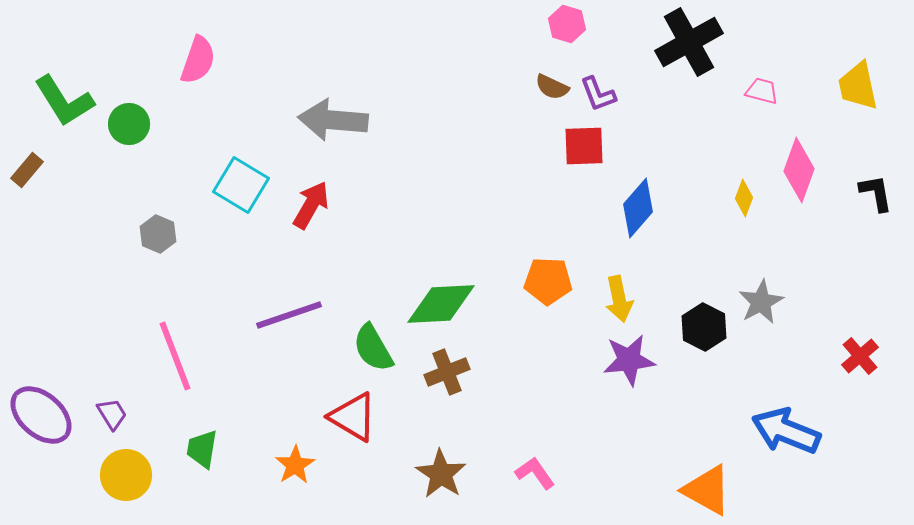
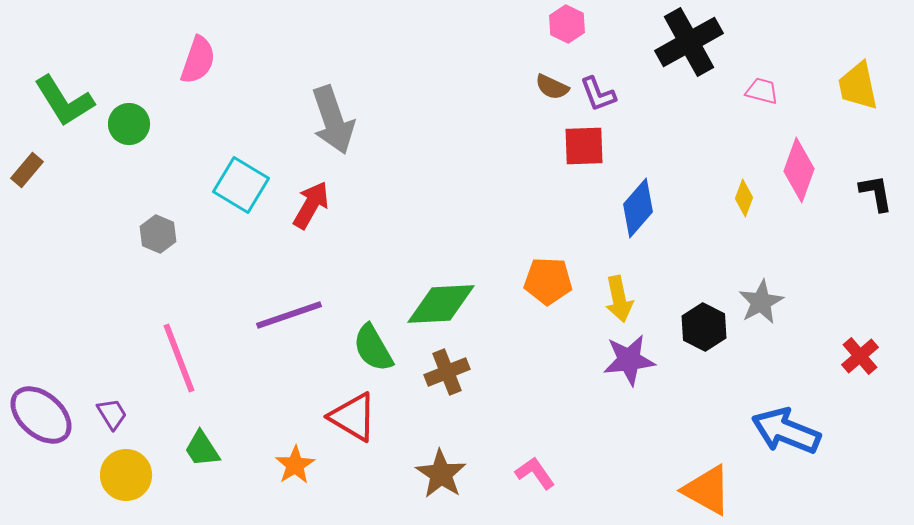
pink hexagon: rotated 9 degrees clockwise
gray arrow: rotated 114 degrees counterclockwise
pink line: moved 4 px right, 2 px down
green trapezoid: rotated 42 degrees counterclockwise
